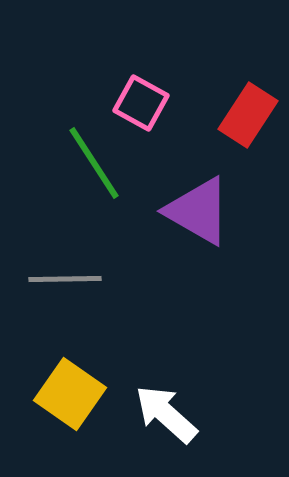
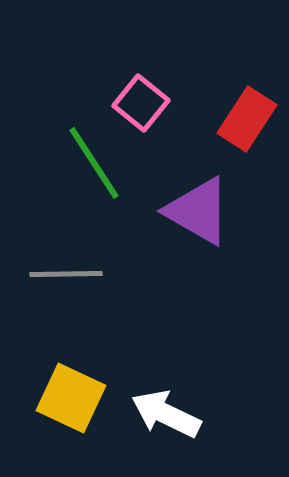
pink square: rotated 10 degrees clockwise
red rectangle: moved 1 px left, 4 px down
gray line: moved 1 px right, 5 px up
yellow square: moved 1 px right, 4 px down; rotated 10 degrees counterclockwise
white arrow: rotated 16 degrees counterclockwise
